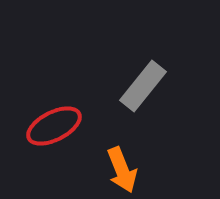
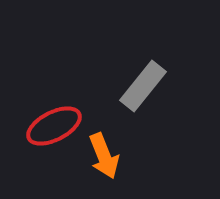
orange arrow: moved 18 px left, 14 px up
